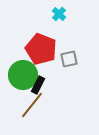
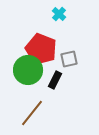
green circle: moved 5 px right, 5 px up
black rectangle: moved 17 px right, 5 px up
brown line: moved 8 px down
